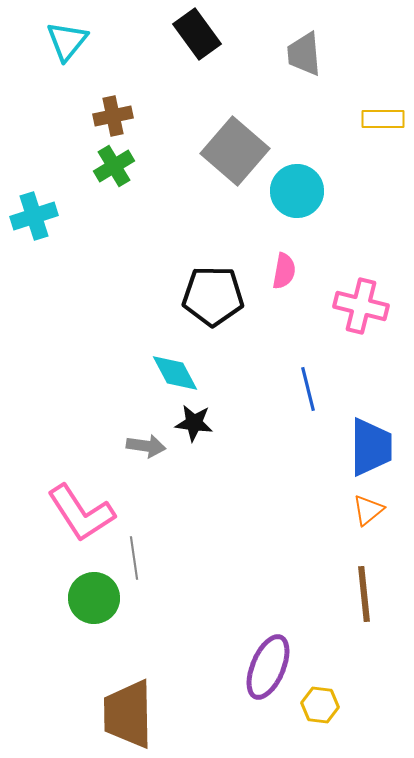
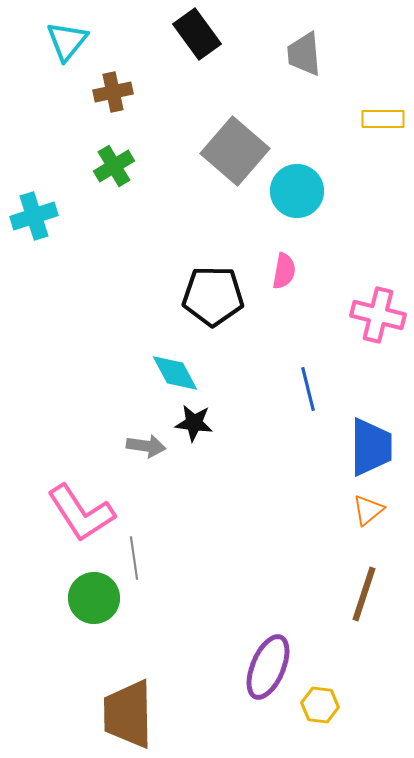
brown cross: moved 24 px up
pink cross: moved 17 px right, 9 px down
brown line: rotated 24 degrees clockwise
